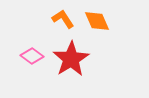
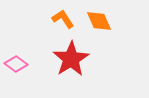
orange diamond: moved 2 px right
pink diamond: moved 16 px left, 8 px down
